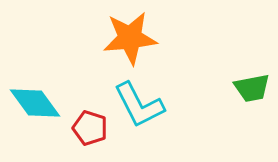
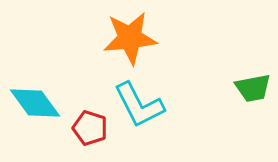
green trapezoid: moved 1 px right
